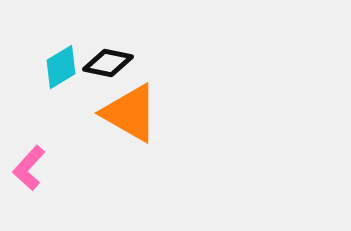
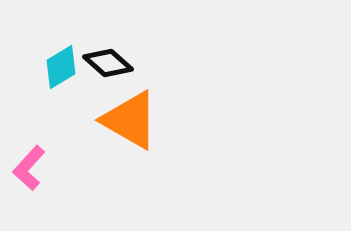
black diamond: rotated 30 degrees clockwise
orange triangle: moved 7 px down
